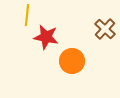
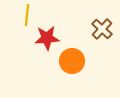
brown cross: moved 3 px left
red star: moved 1 px right, 1 px down; rotated 15 degrees counterclockwise
